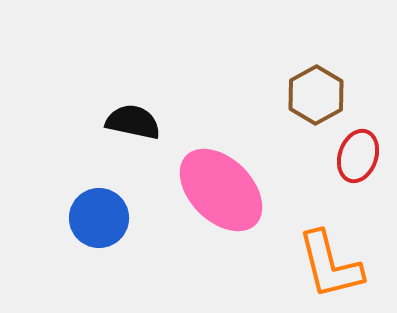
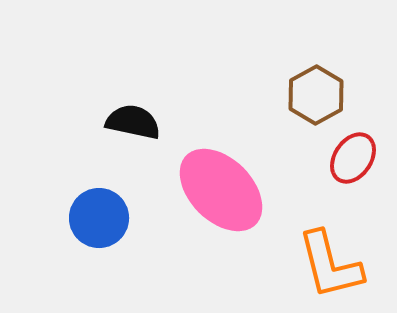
red ellipse: moved 5 px left, 2 px down; rotated 15 degrees clockwise
